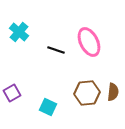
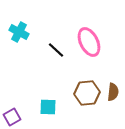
cyan cross: rotated 12 degrees counterclockwise
black line: rotated 24 degrees clockwise
purple square: moved 24 px down
cyan square: rotated 24 degrees counterclockwise
